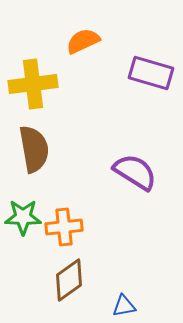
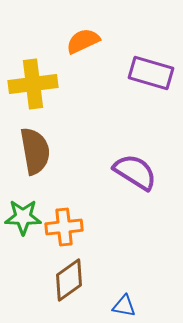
brown semicircle: moved 1 px right, 2 px down
blue triangle: rotated 20 degrees clockwise
